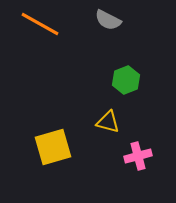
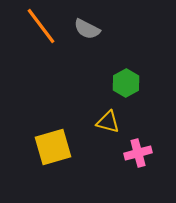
gray semicircle: moved 21 px left, 9 px down
orange line: moved 1 px right, 2 px down; rotated 24 degrees clockwise
green hexagon: moved 3 px down; rotated 8 degrees counterclockwise
pink cross: moved 3 px up
